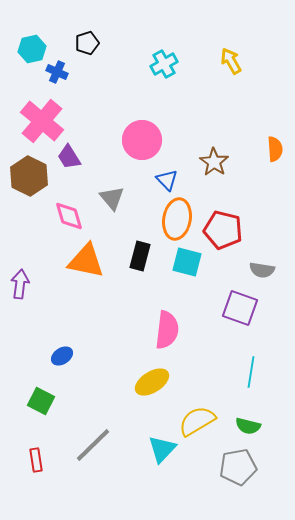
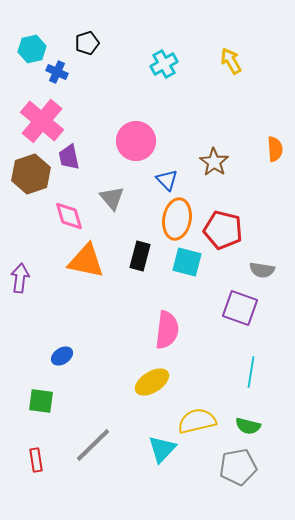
pink circle: moved 6 px left, 1 px down
purple trapezoid: rotated 20 degrees clockwise
brown hexagon: moved 2 px right, 2 px up; rotated 15 degrees clockwise
purple arrow: moved 6 px up
green square: rotated 20 degrees counterclockwise
yellow semicircle: rotated 18 degrees clockwise
